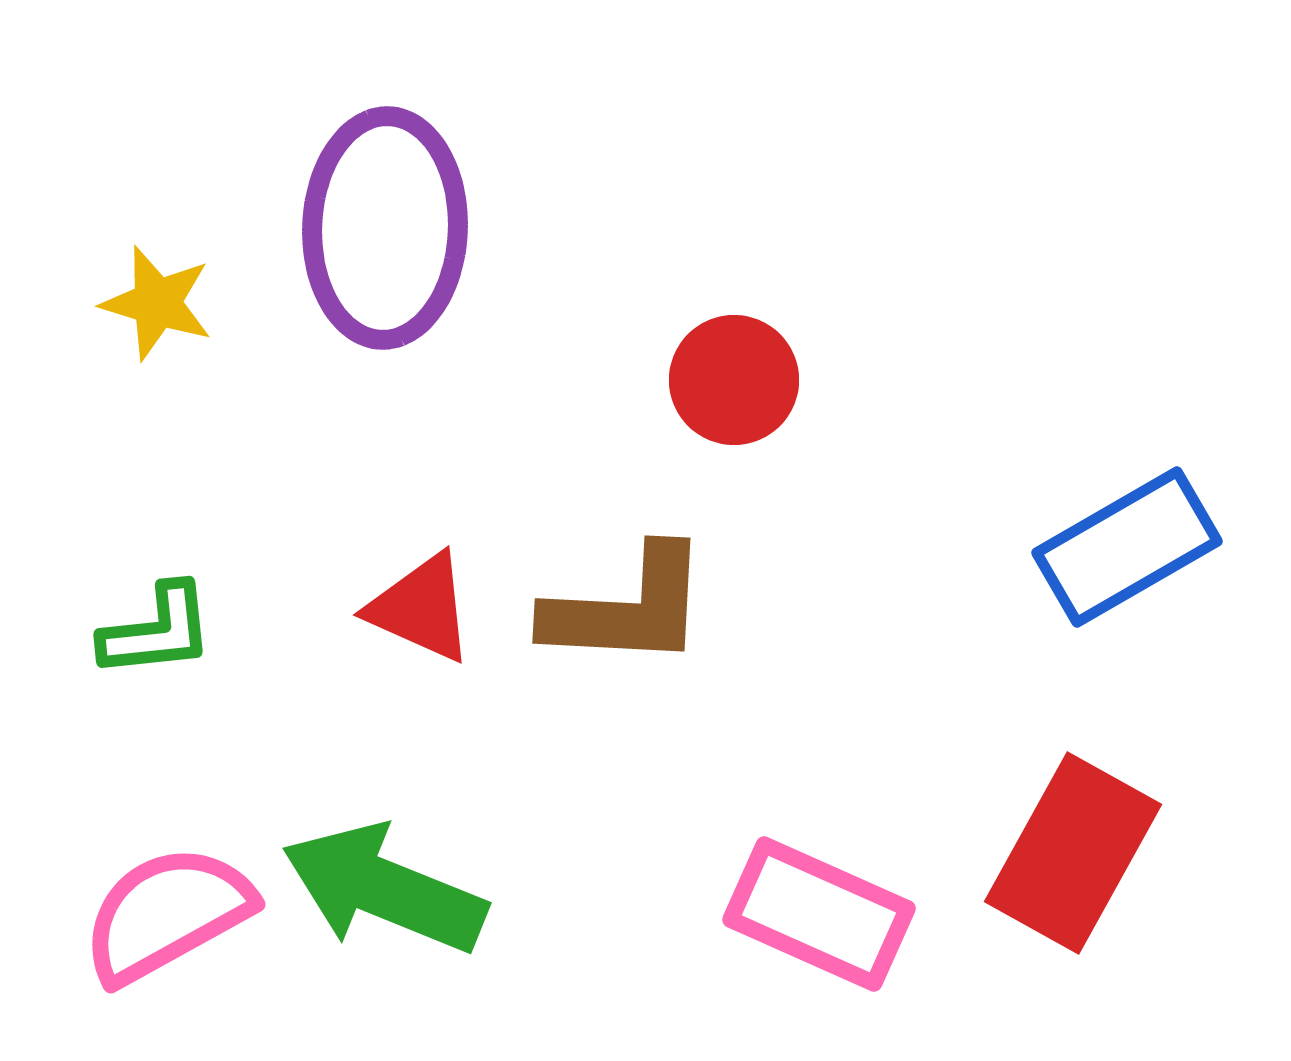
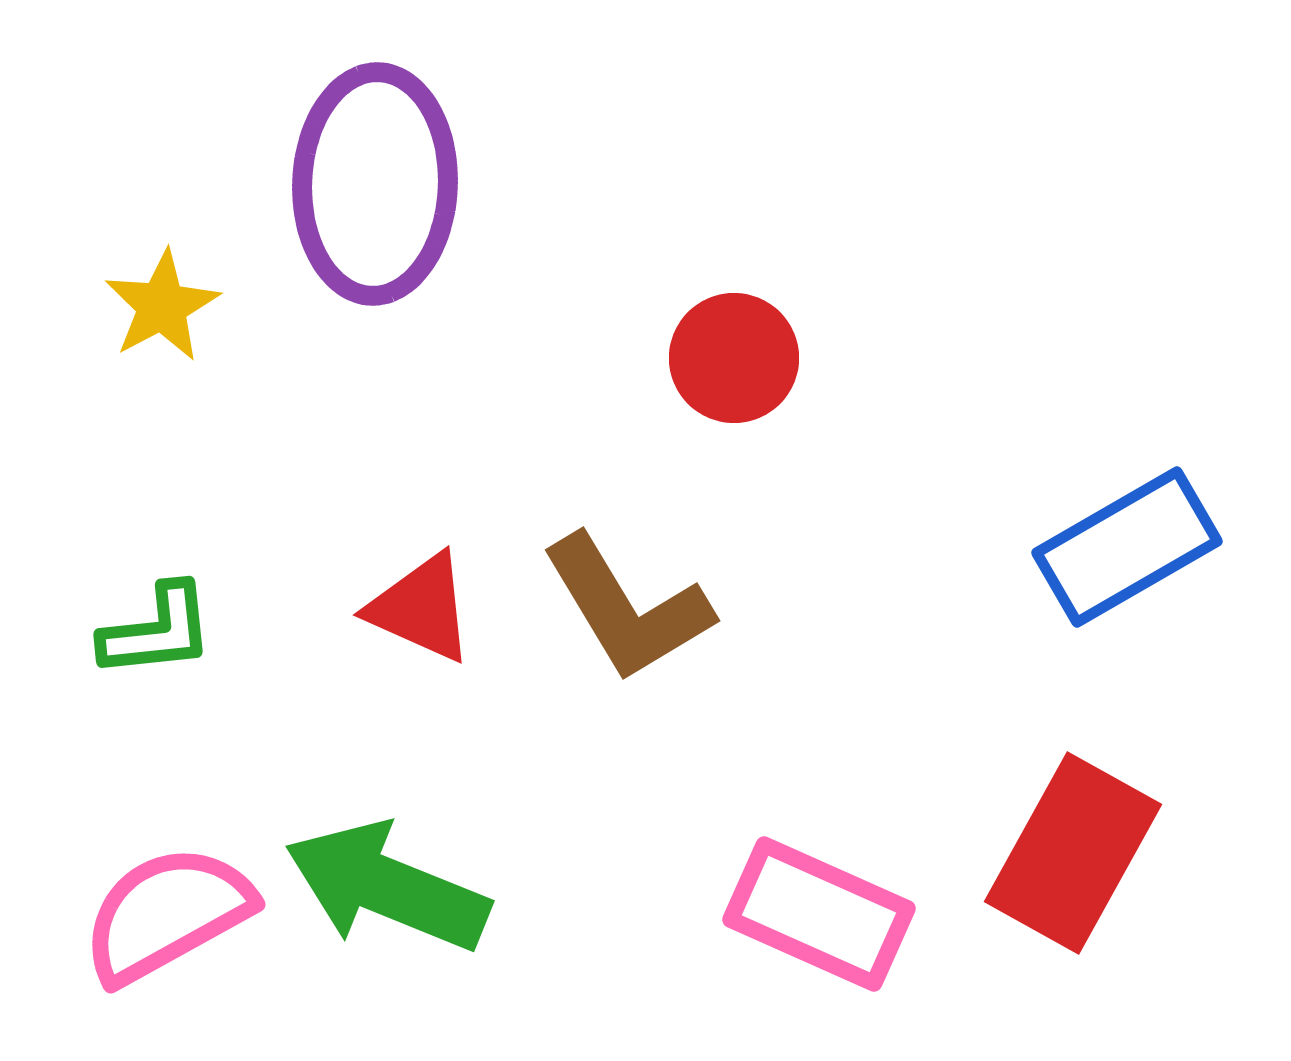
purple ellipse: moved 10 px left, 44 px up
yellow star: moved 5 px right, 3 px down; rotated 27 degrees clockwise
red circle: moved 22 px up
brown L-shape: rotated 56 degrees clockwise
green arrow: moved 3 px right, 2 px up
